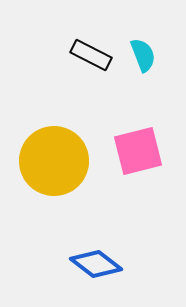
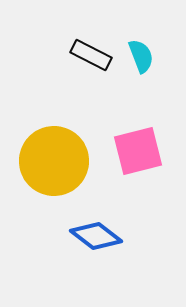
cyan semicircle: moved 2 px left, 1 px down
blue diamond: moved 28 px up
